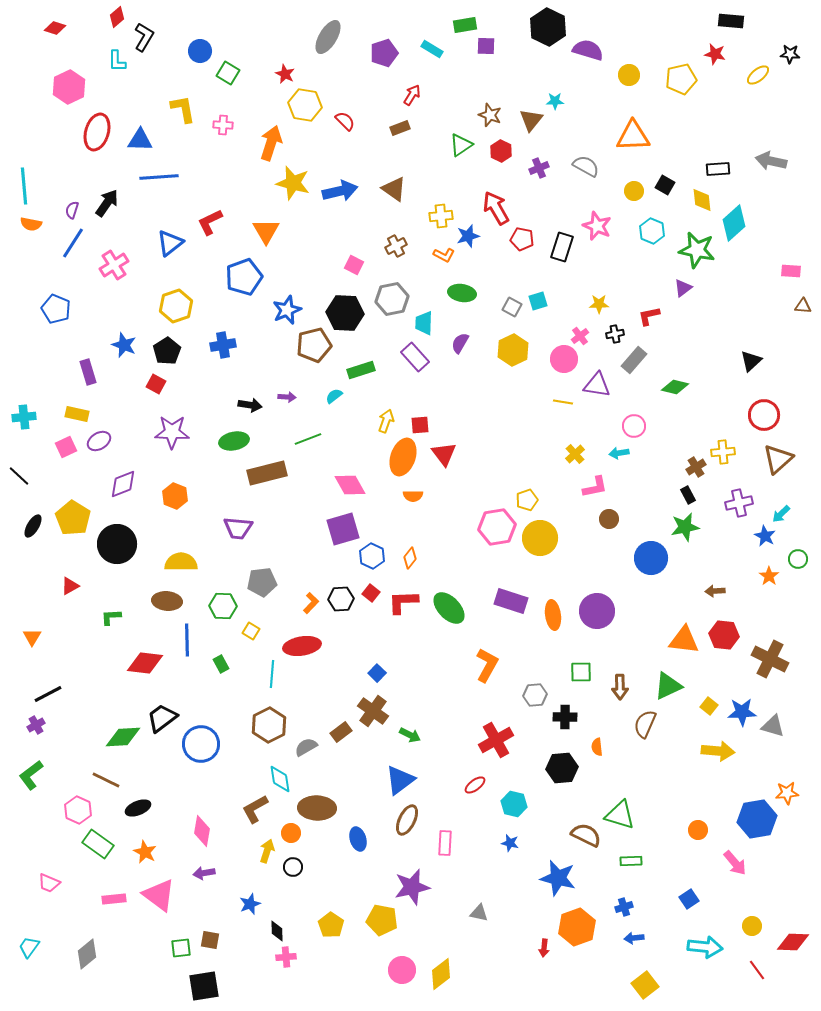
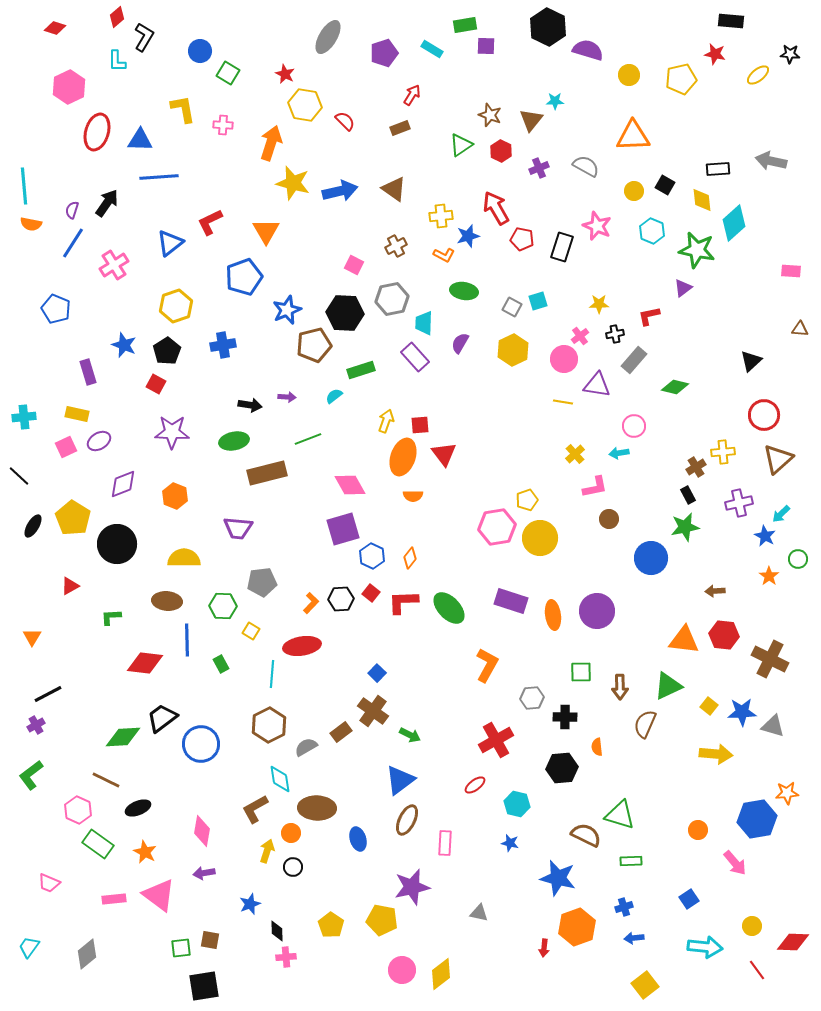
green ellipse at (462, 293): moved 2 px right, 2 px up
brown triangle at (803, 306): moved 3 px left, 23 px down
yellow semicircle at (181, 562): moved 3 px right, 4 px up
gray hexagon at (535, 695): moved 3 px left, 3 px down
yellow arrow at (718, 751): moved 2 px left, 3 px down
cyan hexagon at (514, 804): moved 3 px right
